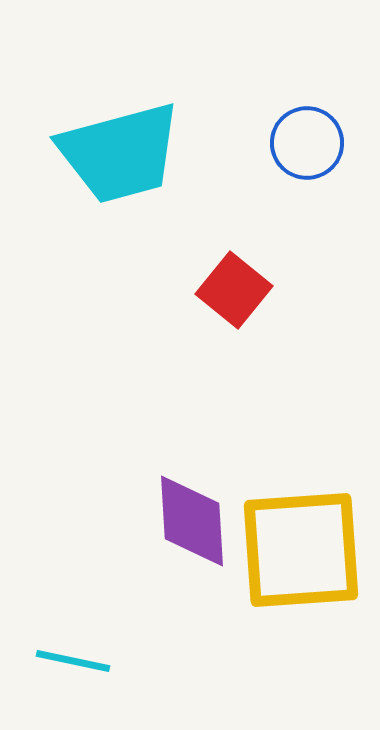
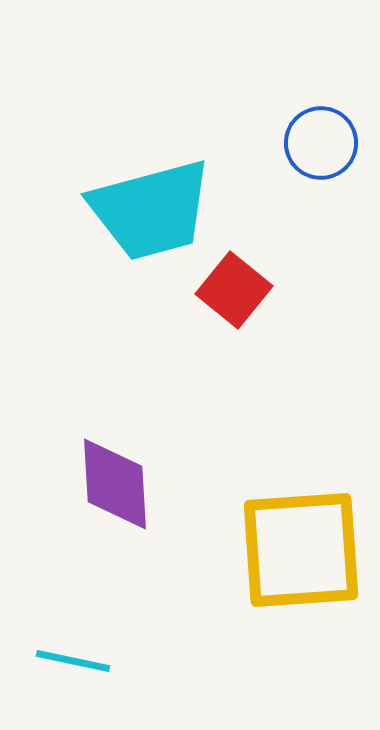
blue circle: moved 14 px right
cyan trapezoid: moved 31 px right, 57 px down
purple diamond: moved 77 px left, 37 px up
